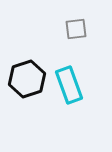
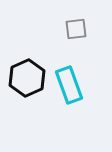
black hexagon: moved 1 px up; rotated 6 degrees counterclockwise
